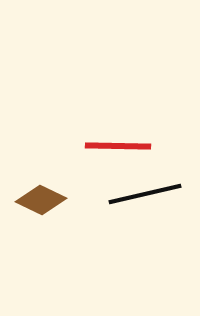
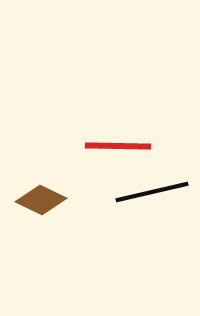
black line: moved 7 px right, 2 px up
